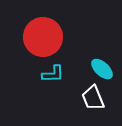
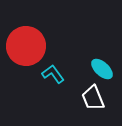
red circle: moved 17 px left, 9 px down
cyan L-shape: rotated 125 degrees counterclockwise
